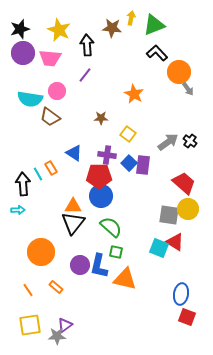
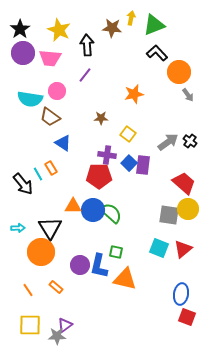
black star at (20, 29): rotated 18 degrees counterclockwise
gray arrow at (188, 89): moved 6 px down
orange star at (134, 94): rotated 30 degrees clockwise
blue triangle at (74, 153): moved 11 px left, 10 px up
black arrow at (23, 184): rotated 145 degrees clockwise
blue circle at (101, 196): moved 8 px left, 14 px down
cyan arrow at (18, 210): moved 18 px down
black triangle at (73, 223): moved 23 px left, 5 px down; rotated 10 degrees counterclockwise
green semicircle at (111, 227): moved 14 px up
red triangle at (175, 242): moved 8 px right, 7 px down; rotated 48 degrees clockwise
yellow square at (30, 325): rotated 10 degrees clockwise
